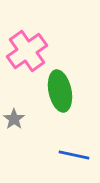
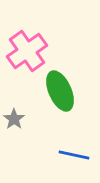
green ellipse: rotated 12 degrees counterclockwise
